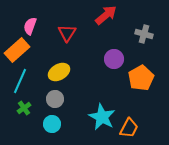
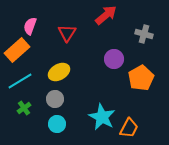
cyan line: rotated 35 degrees clockwise
cyan circle: moved 5 px right
